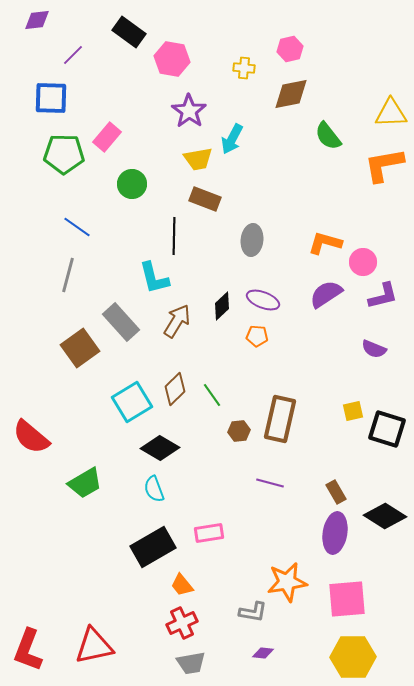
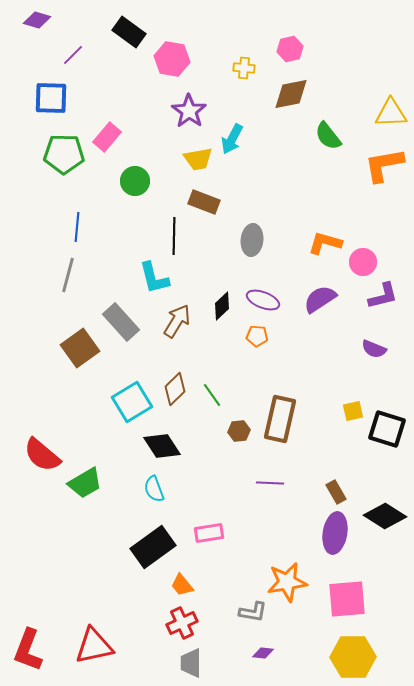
purple diamond at (37, 20): rotated 24 degrees clockwise
green circle at (132, 184): moved 3 px right, 3 px up
brown rectangle at (205, 199): moved 1 px left, 3 px down
blue line at (77, 227): rotated 60 degrees clockwise
purple semicircle at (326, 294): moved 6 px left, 5 px down
red semicircle at (31, 437): moved 11 px right, 18 px down
black diamond at (160, 448): moved 2 px right, 2 px up; rotated 27 degrees clockwise
purple line at (270, 483): rotated 12 degrees counterclockwise
black rectangle at (153, 547): rotated 6 degrees counterclockwise
gray trapezoid at (191, 663): rotated 100 degrees clockwise
